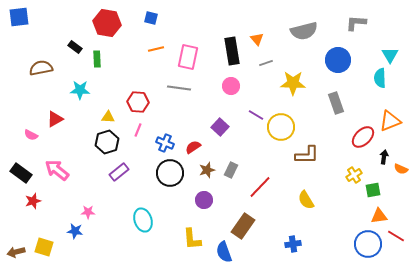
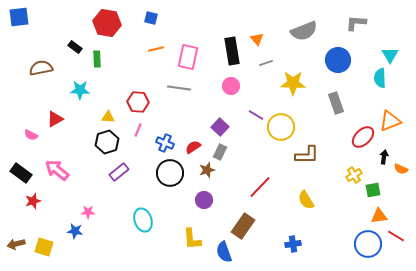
gray semicircle at (304, 31): rotated 8 degrees counterclockwise
gray rectangle at (231, 170): moved 11 px left, 18 px up
brown arrow at (16, 252): moved 8 px up
